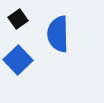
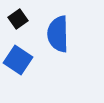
blue square: rotated 12 degrees counterclockwise
